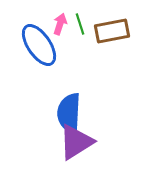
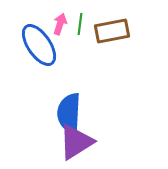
green line: rotated 25 degrees clockwise
